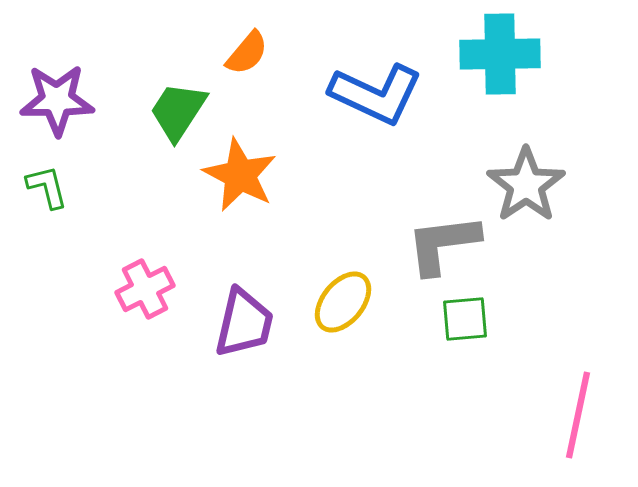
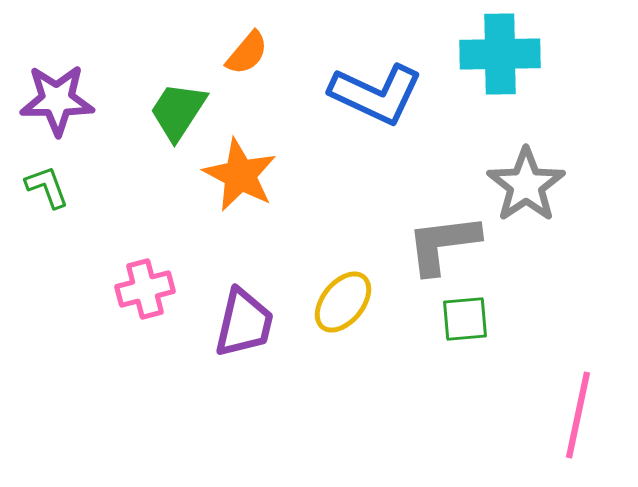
green L-shape: rotated 6 degrees counterclockwise
pink cross: rotated 12 degrees clockwise
